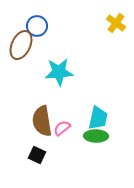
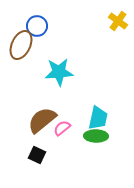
yellow cross: moved 2 px right, 2 px up
brown semicircle: moved 1 px up; rotated 60 degrees clockwise
